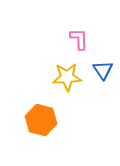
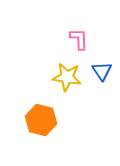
blue triangle: moved 1 px left, 1 px down
yellow star: rotated 12 degrees clockwise
